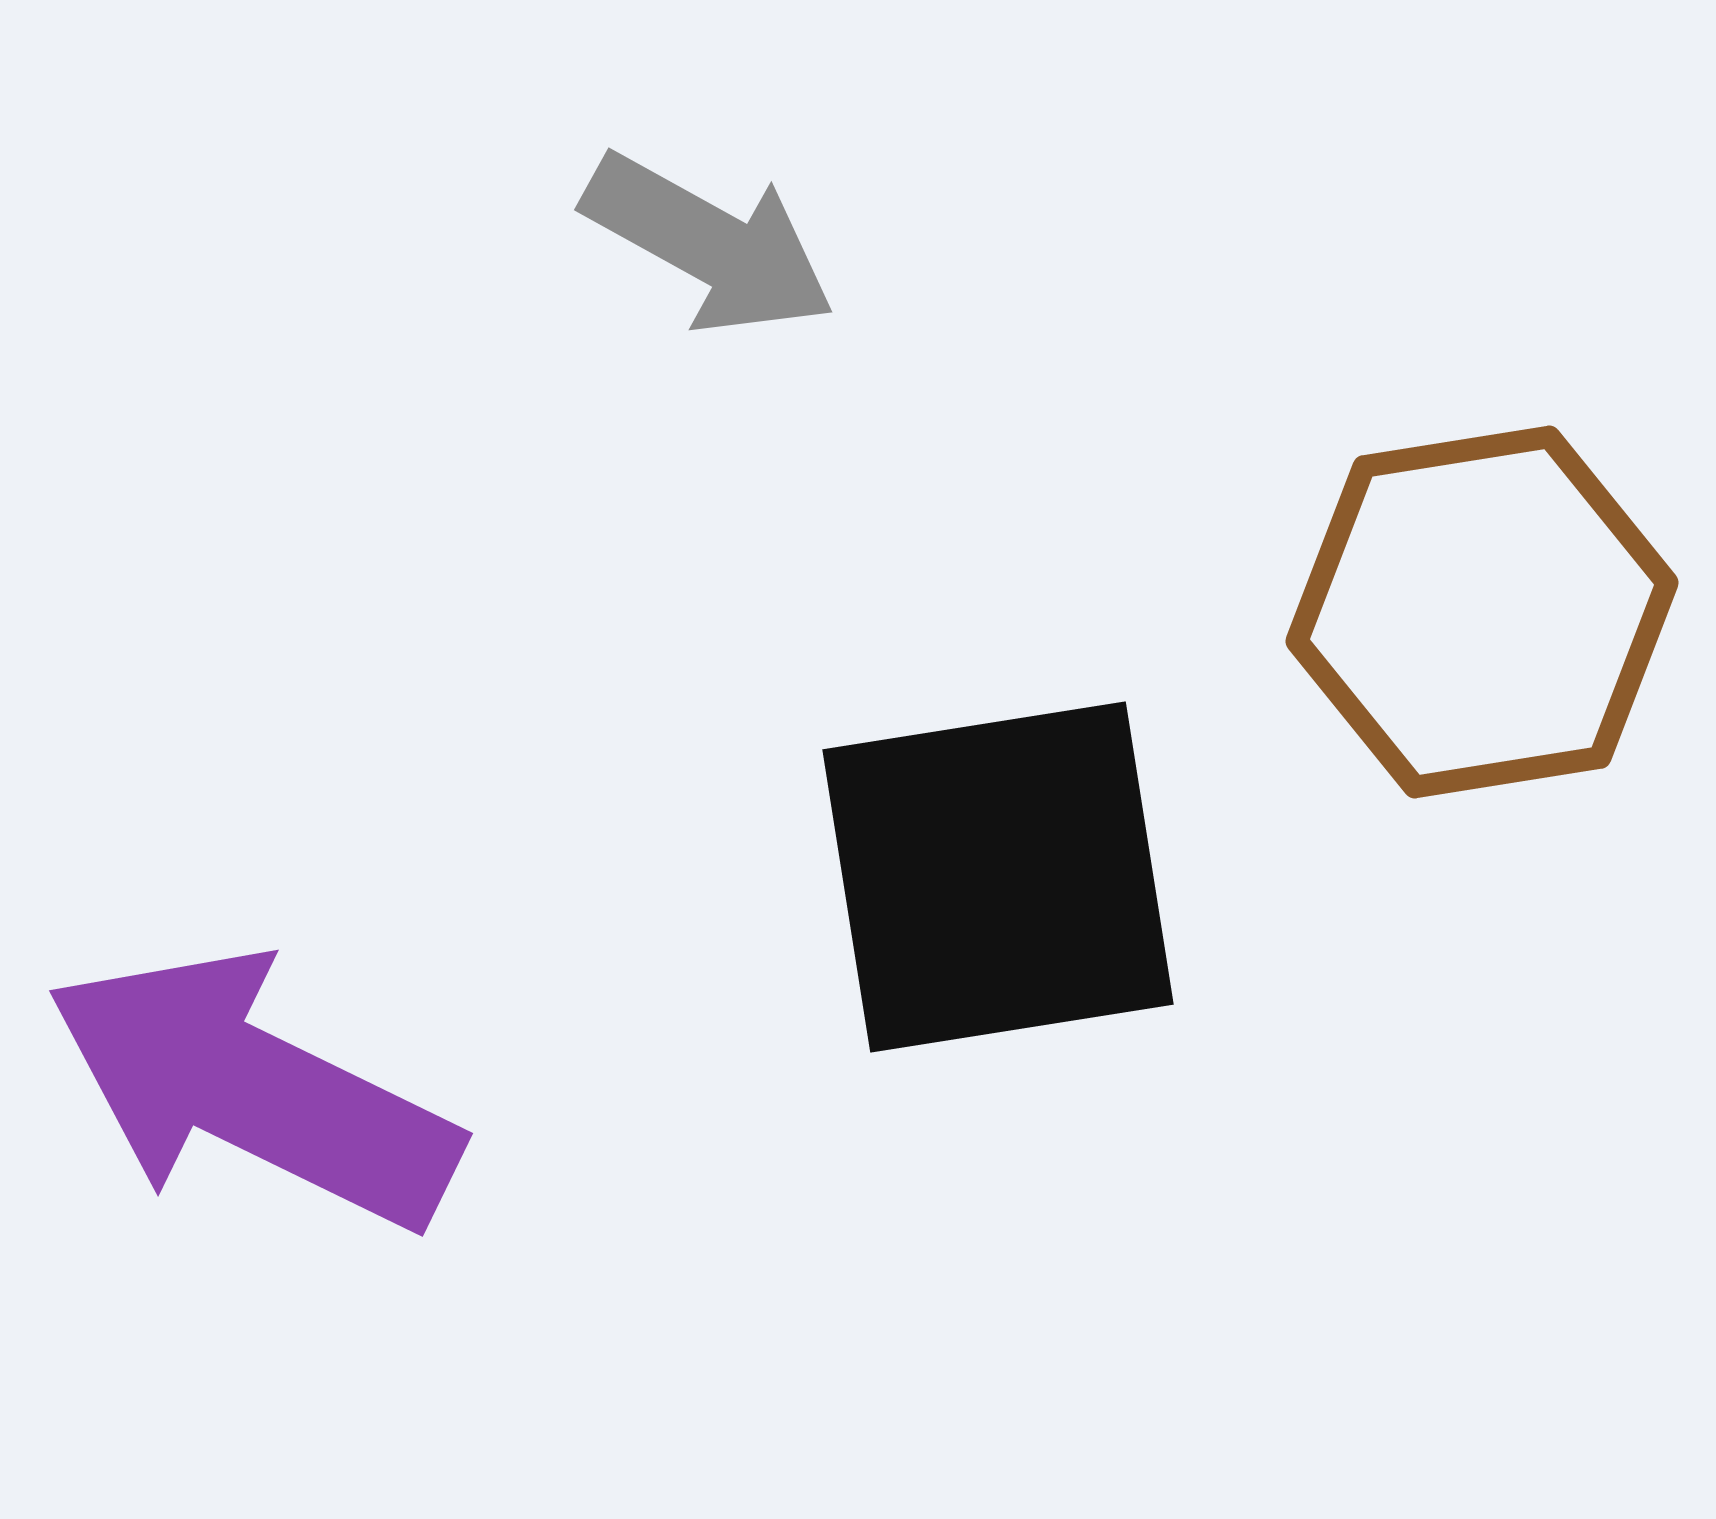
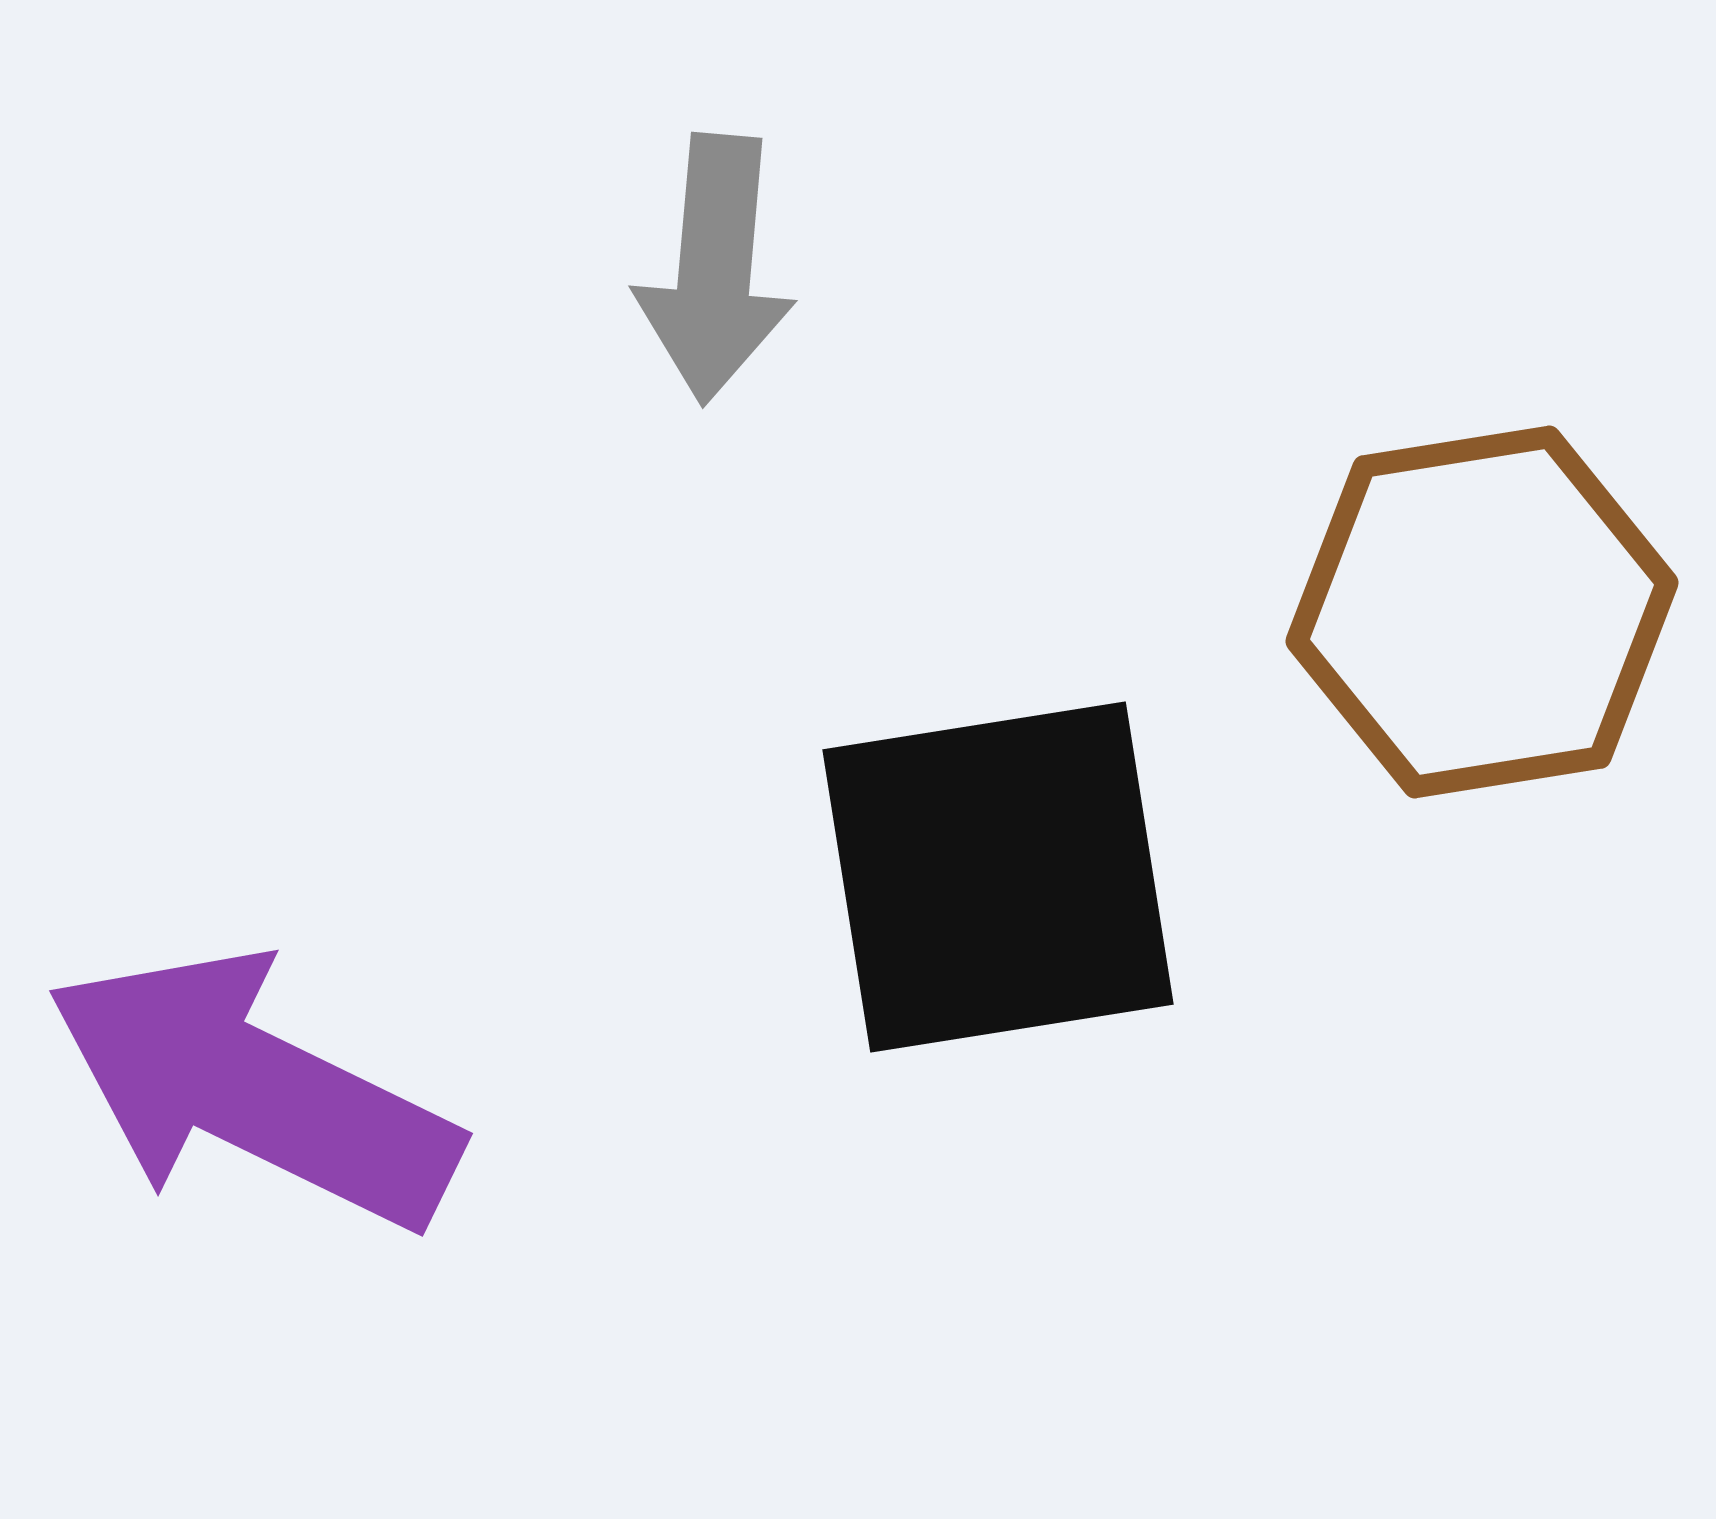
gray arrow: moved 6 px right, 25 px down; rotated 66 degrees clockwise
